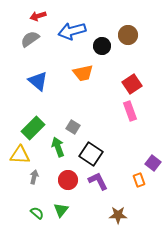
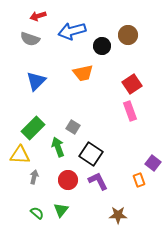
gray semicircle: rotated 126 degrees counterclockwise
blue triangle: moved 2 px left; rotated 35 degrees clockwise
